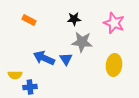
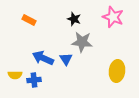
black star: rotated 24 degrees clockwise
pink star: moved 1 px left, 6 px up
blue arrow: moved 1 px left
yellow ellipse: moved 3 px right, 6 px down
blue cross: moved 4 px right, 7 px up
